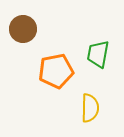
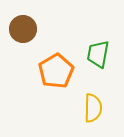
orange pentagon: rotated 20 degrees counterclockwise
yellow semicircle: moved 3 px right
